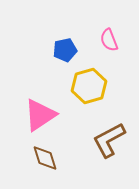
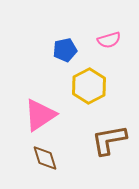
pink semicircle: rotated 85 degrees counterclockwise
yellow hexagon: rotated 12 degrees counterclockwise
brown L-shape: rotated 18 degrees clockwise
